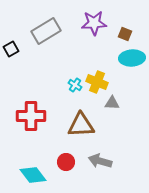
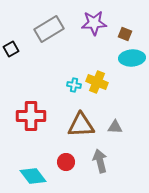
gray rectangle: moved 3 px right, 2 px up
cyan cross: moved 1 px left; rotated 24 degrees counterclockwise
gray triangle: moved 3 px right, 24 px down
gray arrow: rotated 60 degrees clockwise
cyan diamond: moved 1 px down
